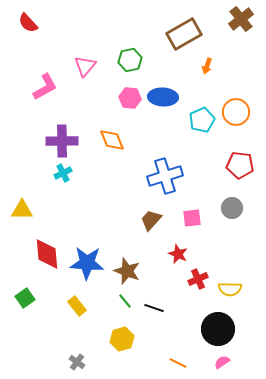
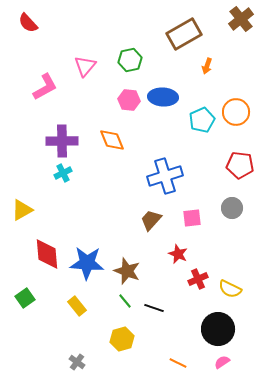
pink hexagon: moved 1 px left, 2 px down
yellow triangle: rotated 30 degrees counterclockwise
yellow semicircle: rotated 25 degrees clockwise
